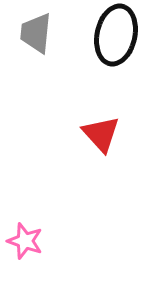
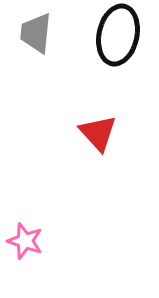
black ellipse: moved 2 px right
red triangle: moved 3 px left, 1 px up
